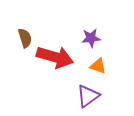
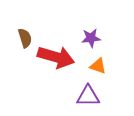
red arrow: moved 1 px right
purple triangle: rotated 35 degrees clockwise
